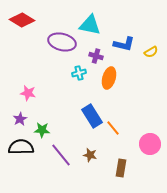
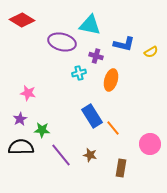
orange ellipse: moved 2 px right, 2 px down
